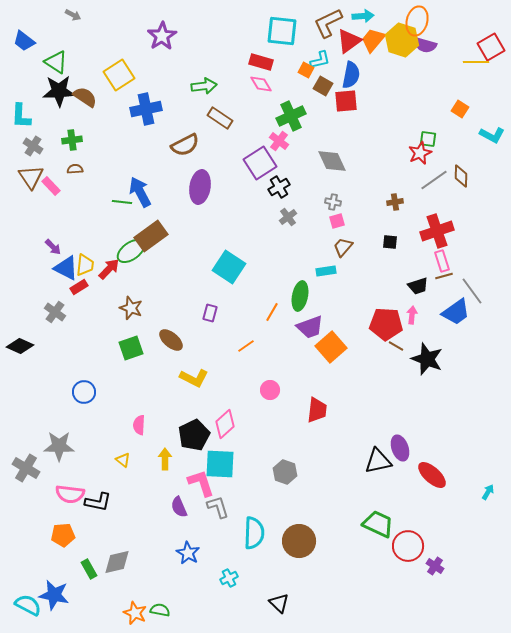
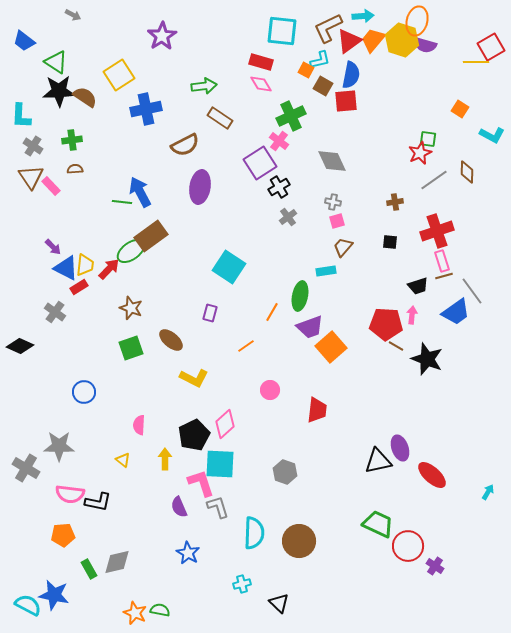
brown L-shape at (328, 23): moved 5 px down
brown diamond at (461, 176): moved 6 px right, 4 px up
cyan cross at (229, 578): moved 13 px right, 6 px down; rotated 12 degrees clockwise
